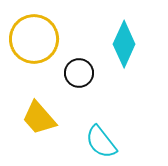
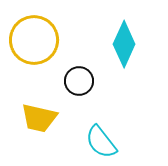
yellow circle: moved 1 px down
black circle: moved 8 px down
yellow trapezoid: rotated 36 degrees counterclockwise
